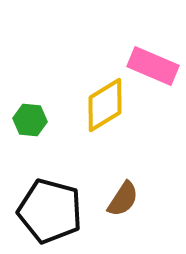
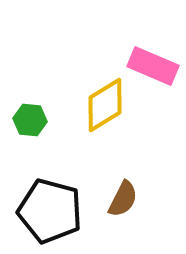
brown semicircle: rotated 6 degrees counterclockwise
